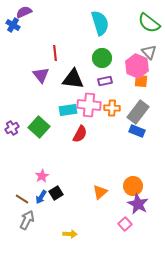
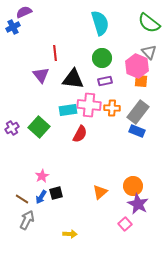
blue cross: moved 2 px down; rotated 32 degrees clockwise
black square: rotated 16 degrees clockwise
